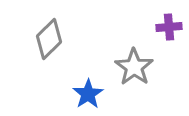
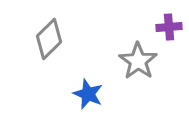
gray star: moved 4 px right, 6 px up
blue star: rotated 16 degrees counterclockwise
